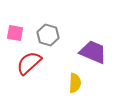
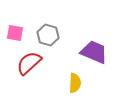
purple trapezoid: moved 1 px right
